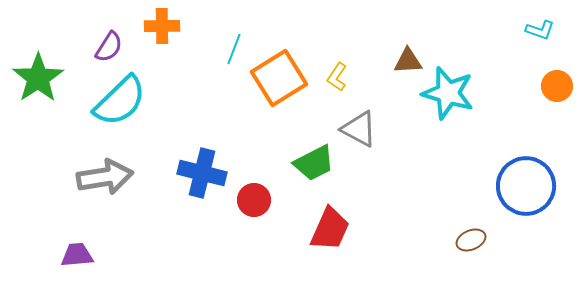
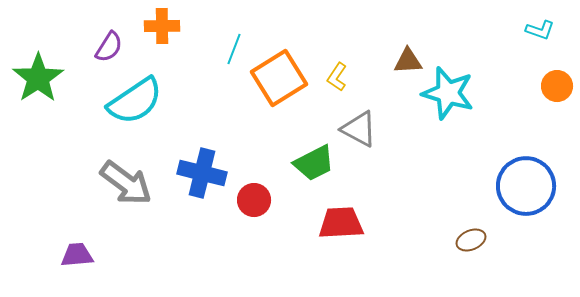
cyan semicircle: moved 15 px right; rotated 10 degrees clockwise
gray arrow: moved 21 px right, 6 px down; rotated 46 degrees clockwise
red trapezoid: moved 11 px right, 6 px up; rotated 117 degrees counterclockwise
